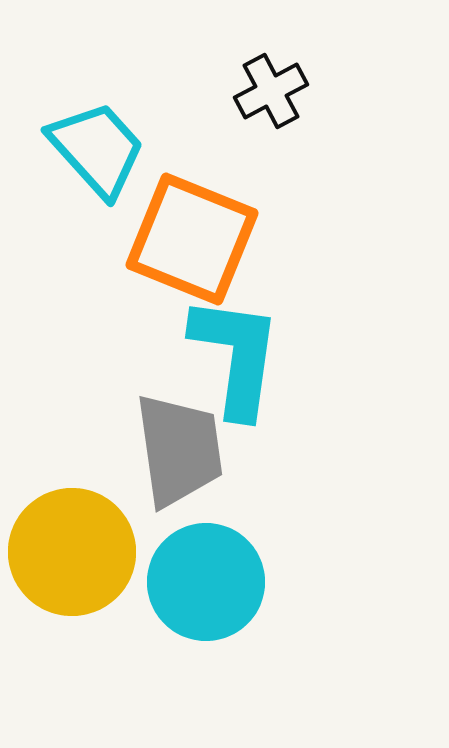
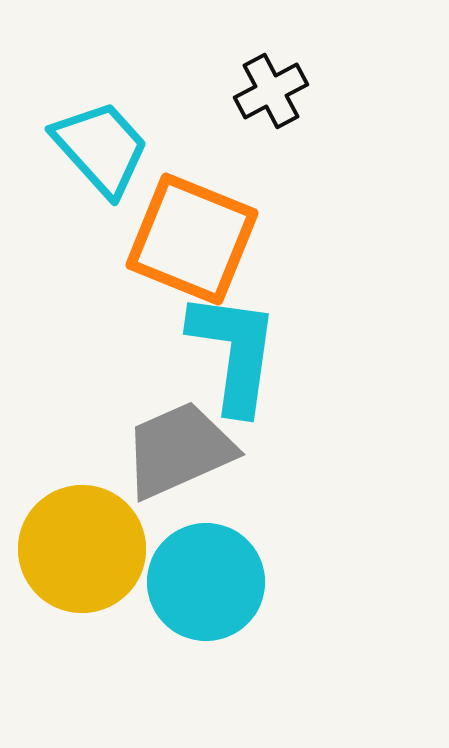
cyan trapezoid: moved 4 px right, 1 px up
cyan L-shape: moved 2 px left, 4 px up
gray trapezoid: rotated 106 degrees counterclockwise
yellow circle: moved 10 px right, 3 px up
